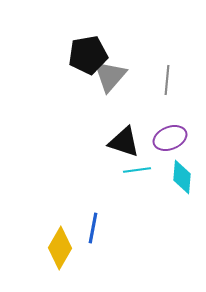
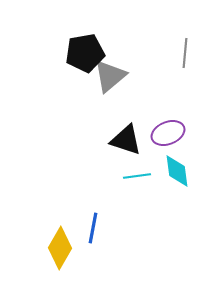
black pentagon: moved 3 px left, 2 px up
gray triangle: rotated 9 degrees clockwise
gray line: moved 18 px right, 27 px up
purple ellipse: moved 2 px left, 5 px up
black triangle: moved 2 px right, 2 px up
cyan line: moved 6 px down
cyan diamond: moved 5 px left, 6 px up; rotated 12 degrees counterclockwise
